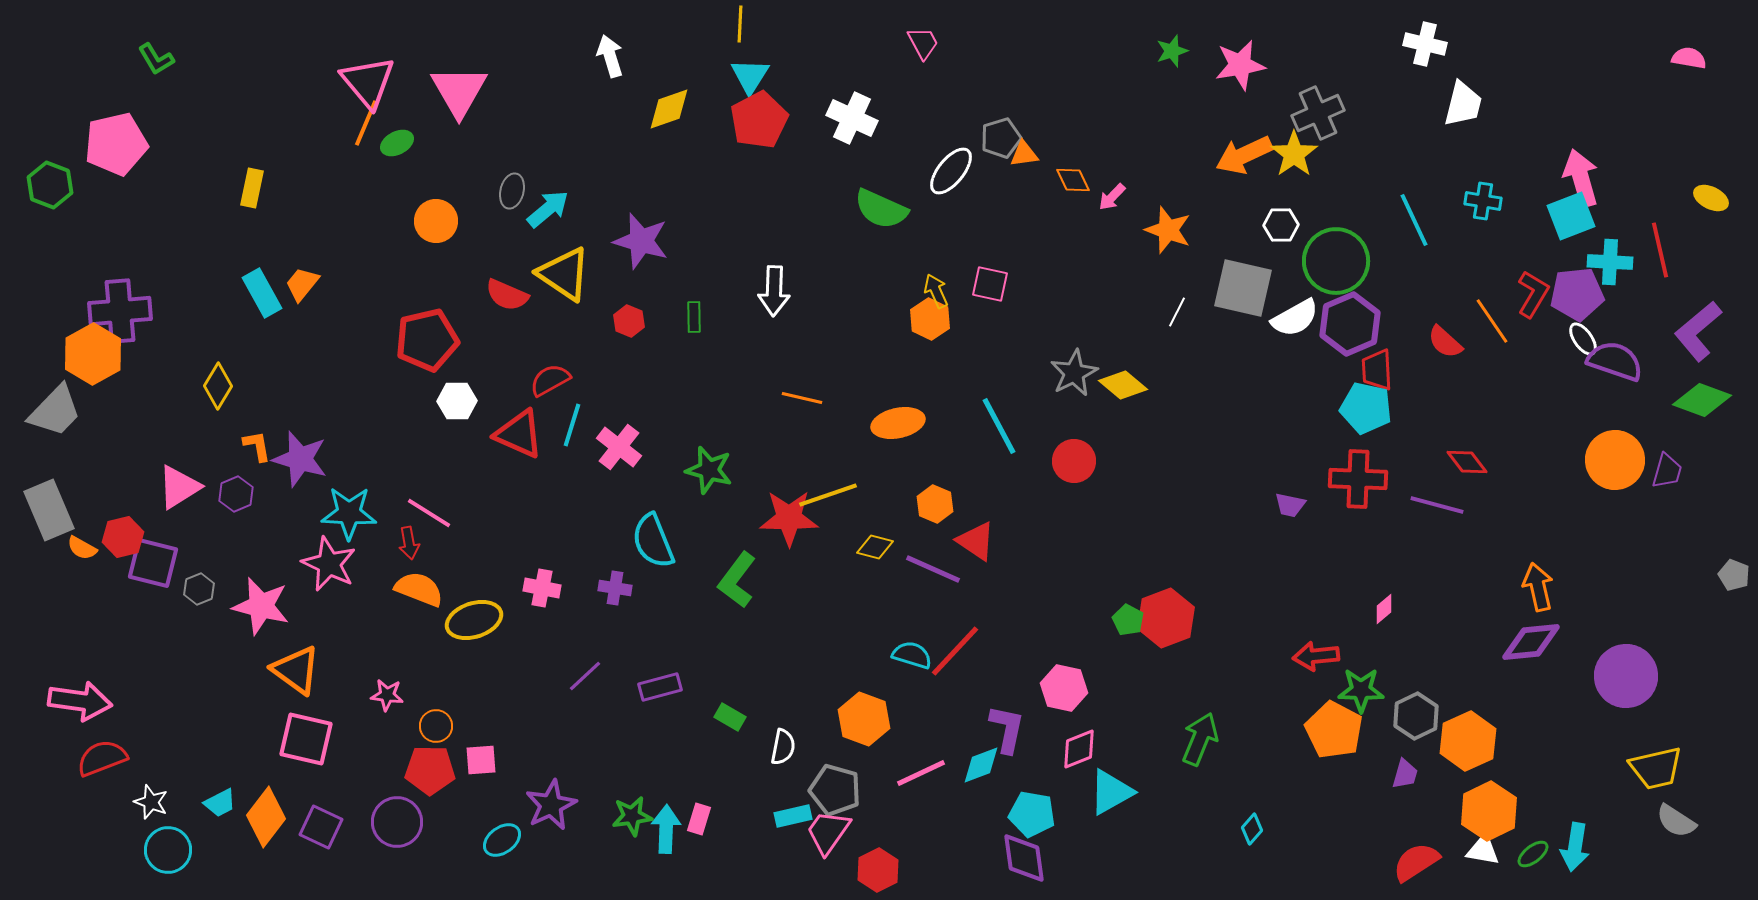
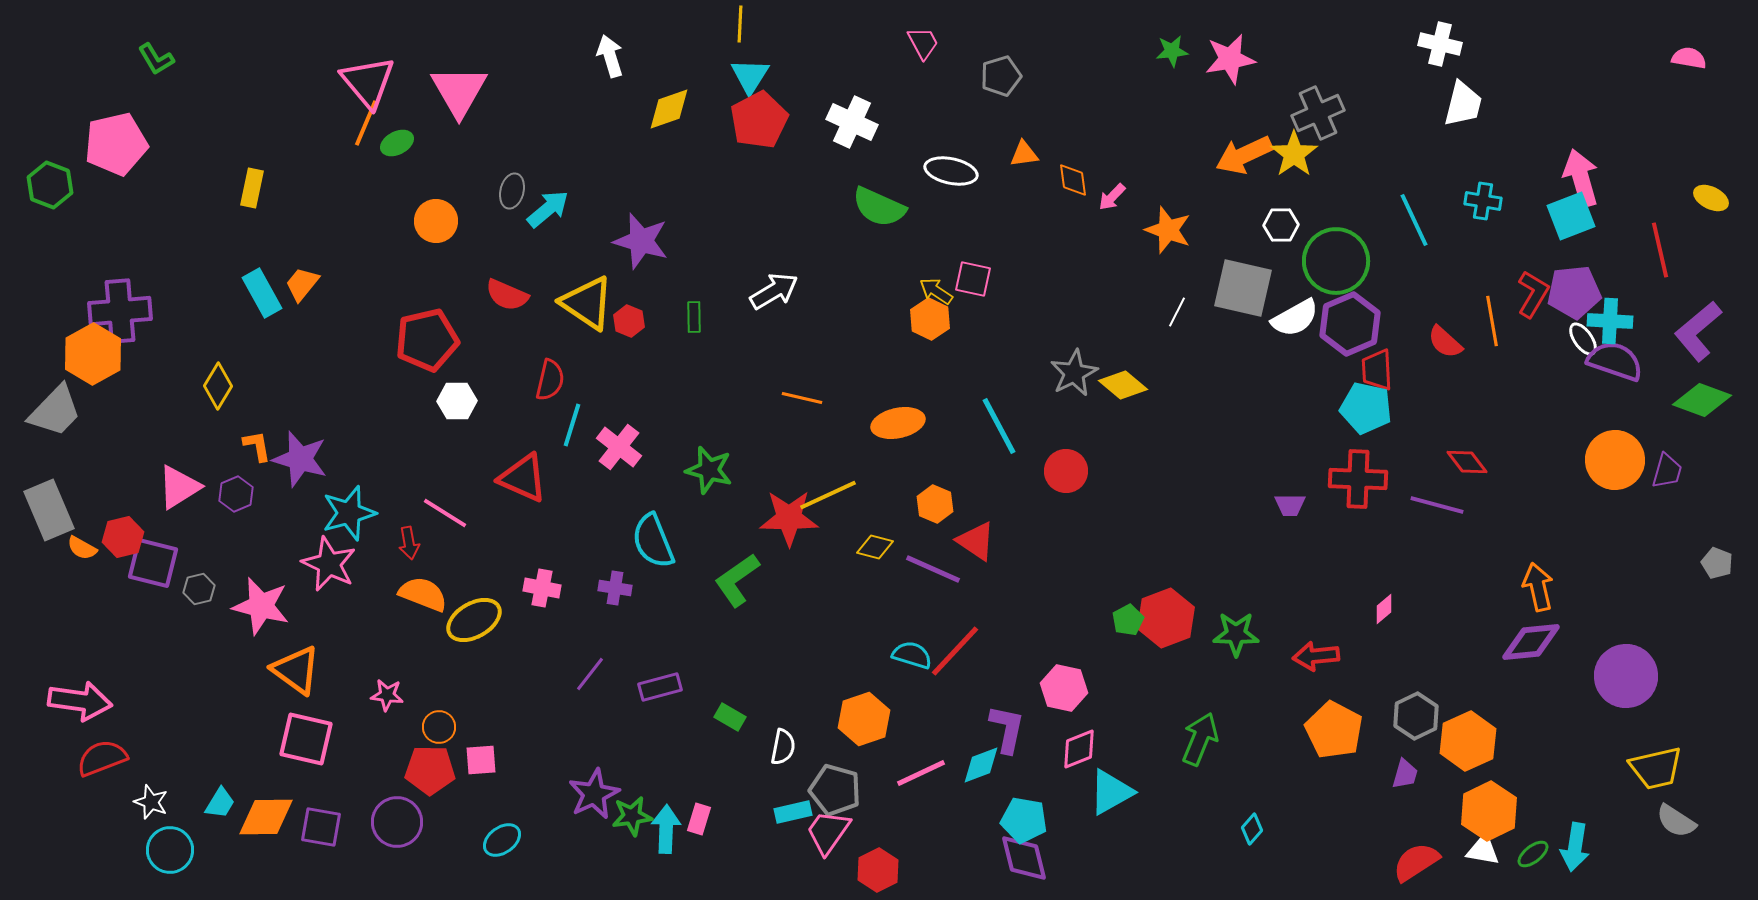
white cross at (1425, 44): moved 15 px right
green star at (1172, 51): rotated 12 degrees clockwise
pink star at (1240, 65): moved 10 px left, 6 px up
white cross at (852, 118): moved 4 px down
gray pentagon at (1001, 138): moved 62 px up
white ellipse at (951, 171): rotated 63 degrees clockwise
orange diamond at (1073, 180): rotated 18 degrees clockwise
green semicircle at (881, 209): moved 2 px left, 2 px up
cyan cross at (1610, 262): moved 59 px down
yellow triangle at (564, 274): moved 23 px right, 29 px down
pink square at (990, 284): moved 17 px left, 5 px up
white arrow at (774, 291): rotated 123 degrees counterclockwise
yellow arrow at (936, 291): rotated 32 degrees counterclockwise
purple pentagon at (1577, 294): moved 3 px left, 2 px up
orange line at (1492, 321): rotated 24 degrees clockwise
red semicircle at (550, 380): rotated 132 degrees clockwise
red triangle at (519, 434): moved 4 px right, 44 px down
red circle at (1074, 461): moved 8 px left, 10 px down
yellow line at (828, 495): rotated 6 degrees counterclockwise
purple trapezoid at (1290, 505): rotated 12 degrees counterclockwise
cyan star at (349, 513): rotated 18 degrees counterclockwise
pink line at (429, 513): moved 16 px right
gray pentagon at (1734, 575): moved 17 px left, 12 px up
green L-shape at (737, 580): rotated 18 degrees clockwise
gray hexagon at (199, 589): rotated 8 degrees clockwise
orange semicircle at (419, 589): moved 4 px right, 5 px down
yellow ellipse at (474, 620): rotated 12 degrees counterclockwise
green pentagon at (1128, 620): rotated 16 degrees clockwise
purple line at (585, 676): moved 5 px right, 2 px up; rotated 9 degrees counterclockwise
green star at (1361, 690): moved 125 px left, 56 px up
orange hexagon at (864, 719): rotated 21 degrees clockwise
orange circle at (436, 726): moved 3 px right, 1 px down
cyan trapezoid at (220, 803): rotated 32 degrees counterclockwise
purple star at (551, 805): moved 43 px right, 11 px up
cyan pentagon at (1032, 814): moved 8 px left, 6 px down
cyan rectangle at (793, 816): moved 4 px up
orange diamond at (266, 817): rotated 52 degrees clockwise
purple square at (321, 827): rotated 15 degrees counterclockwise
cyan circle at (168, 850): moved 2 px right
purple diamond at (1024, 858): rotated 6 degrees counterclockwise
